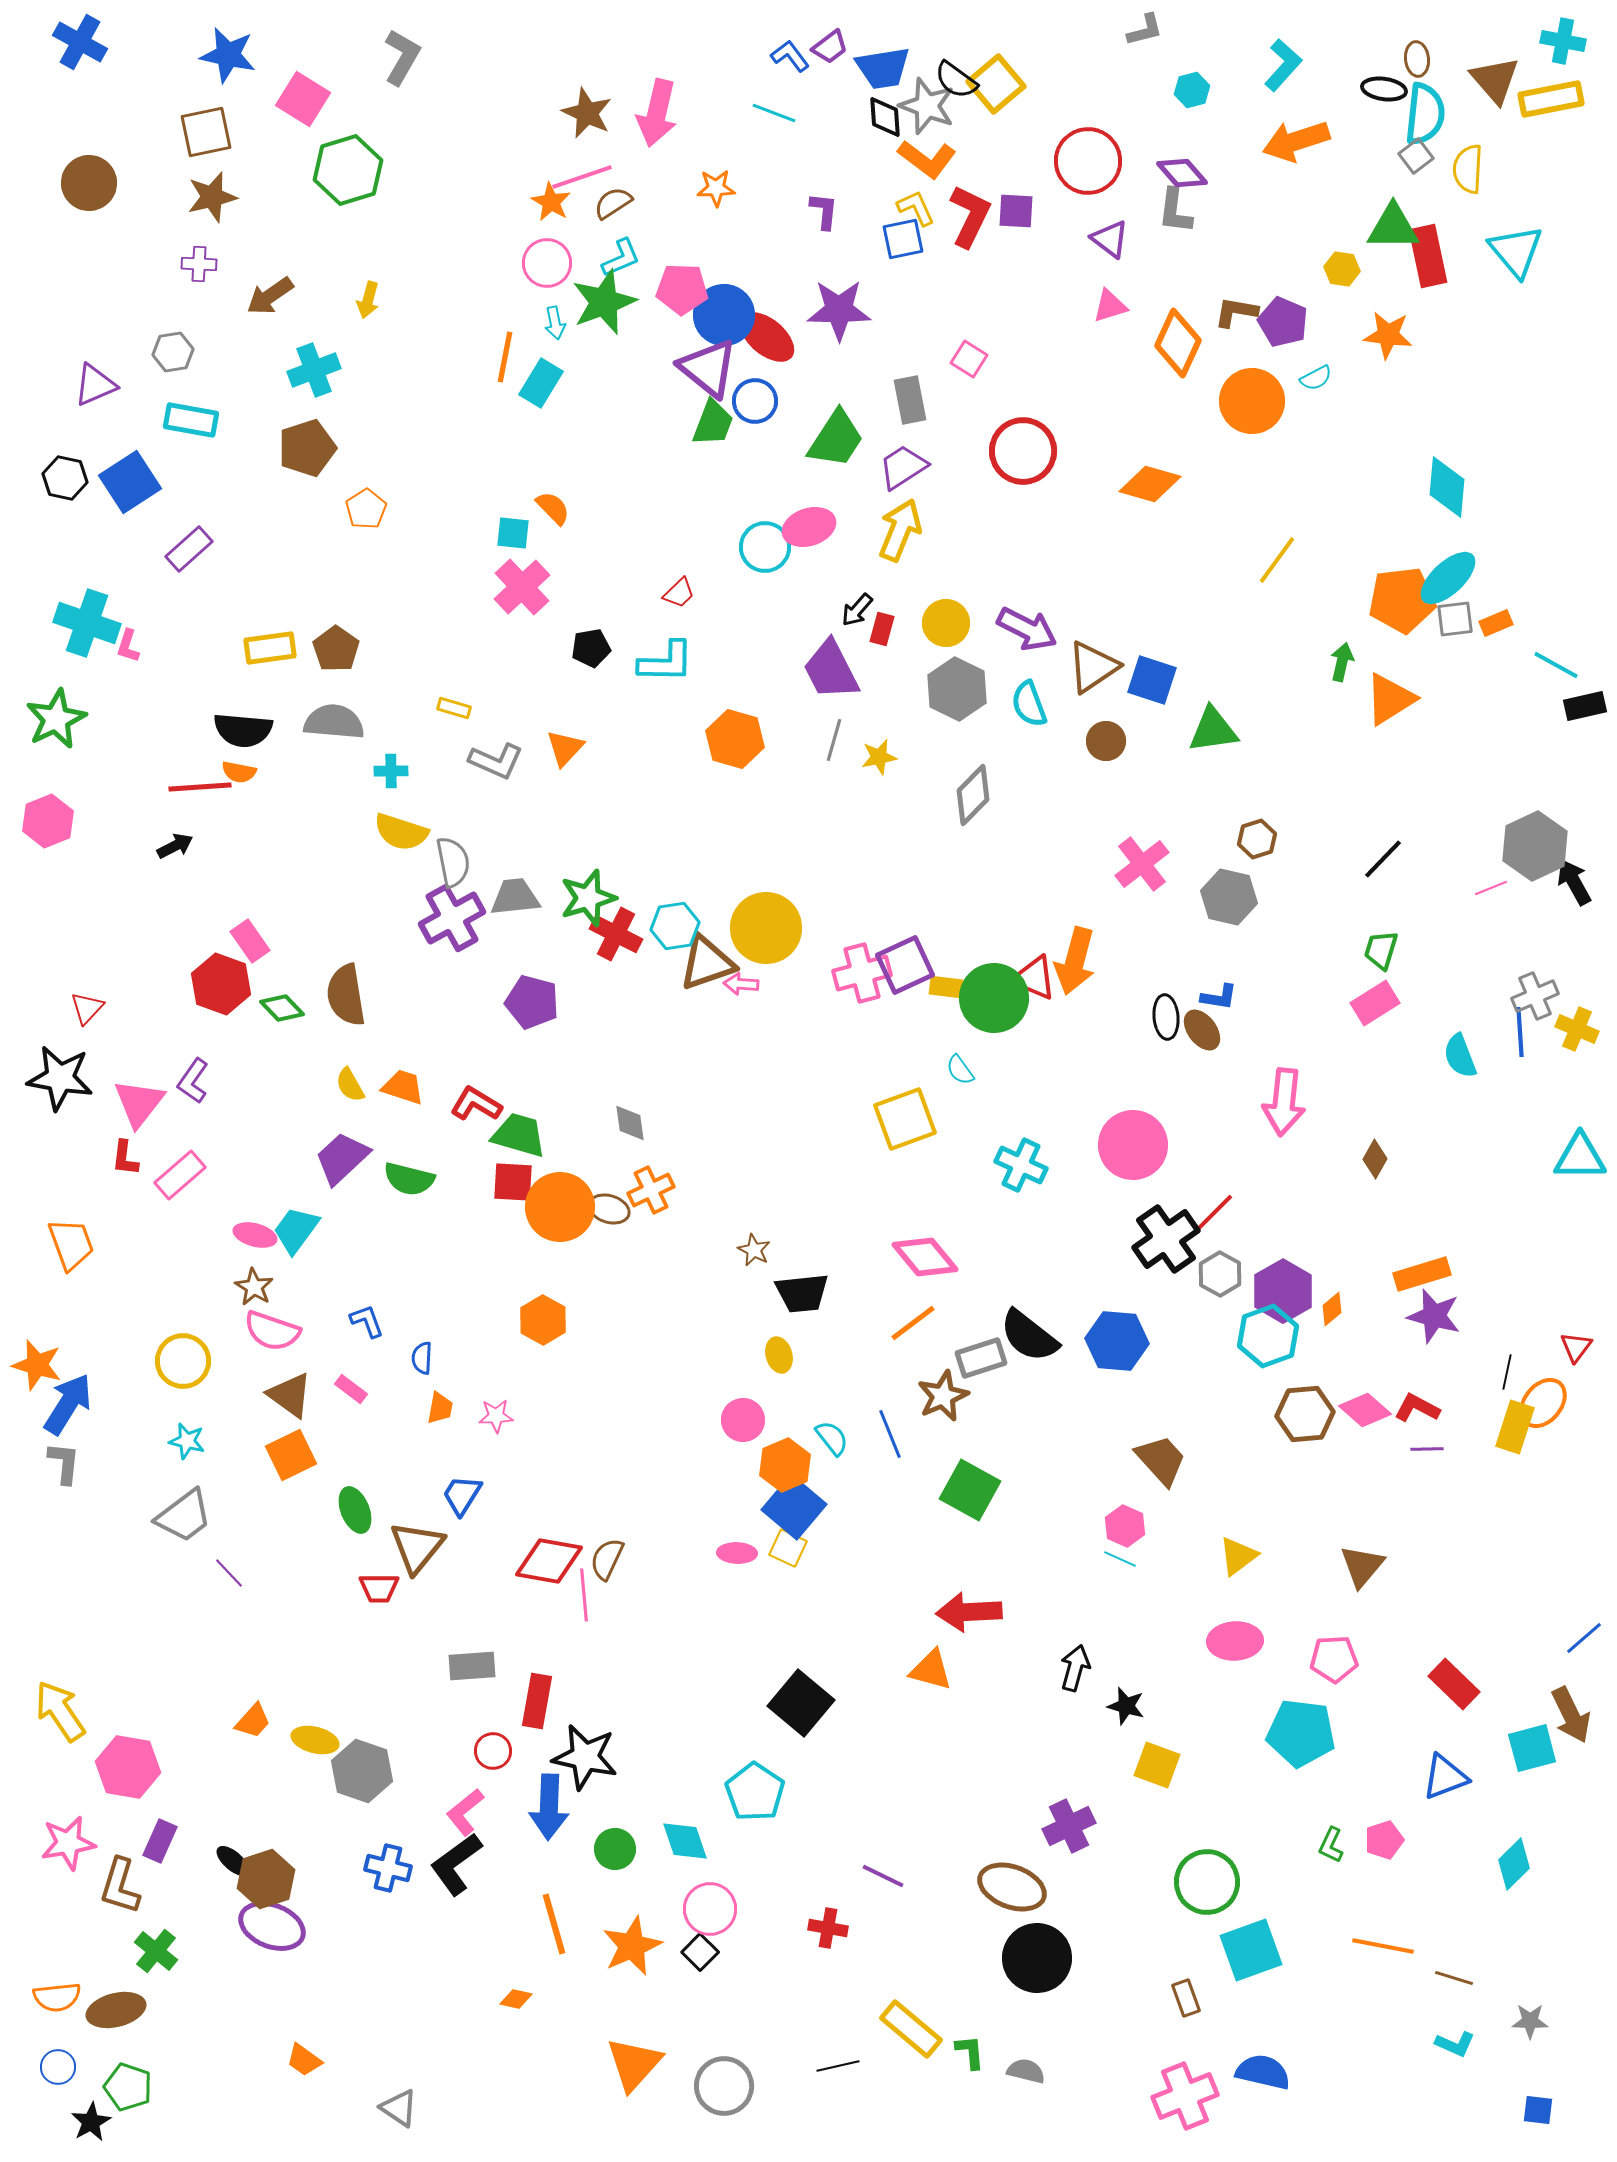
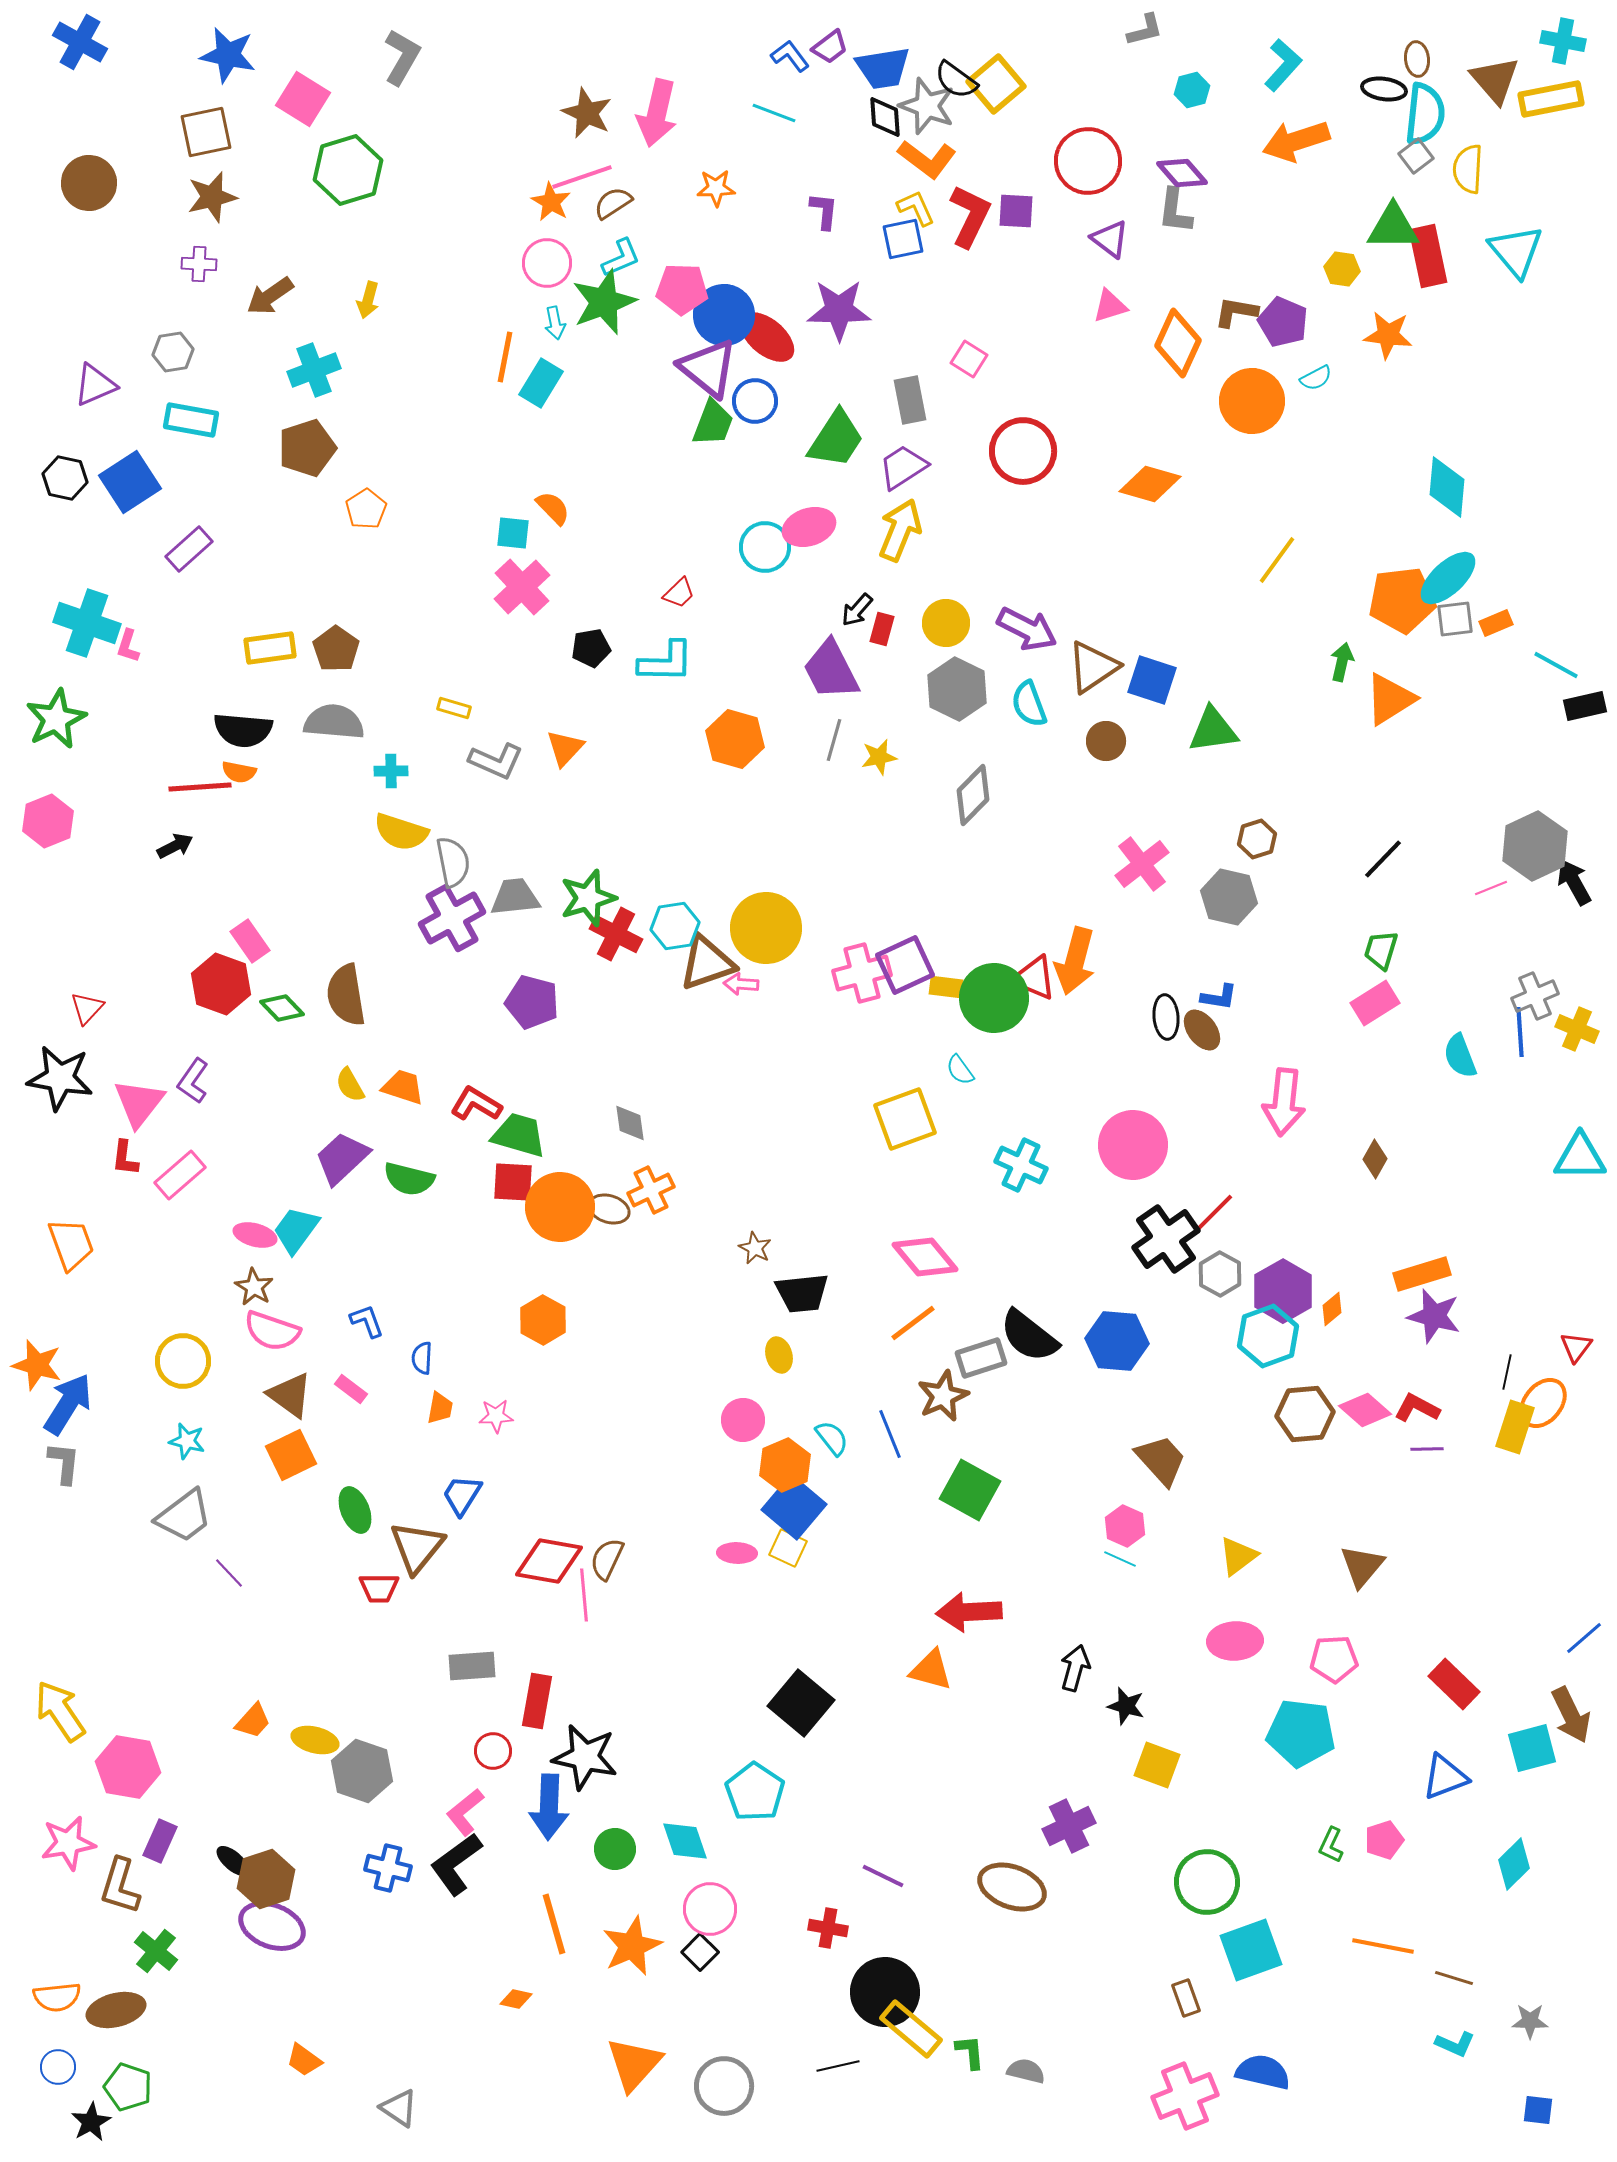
brown star at (754, 1250): moved 1 px right, 2 px up
black circle at (1037, 1958): moved 152 px left, 34 px down
